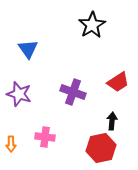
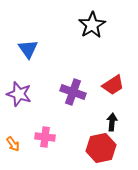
red trapezoid: moved 5 px left, 3 px down
black arrow: moved 1 px down
orange arrow: moved 2 px right; rotated 35 degrees counterclockwise
